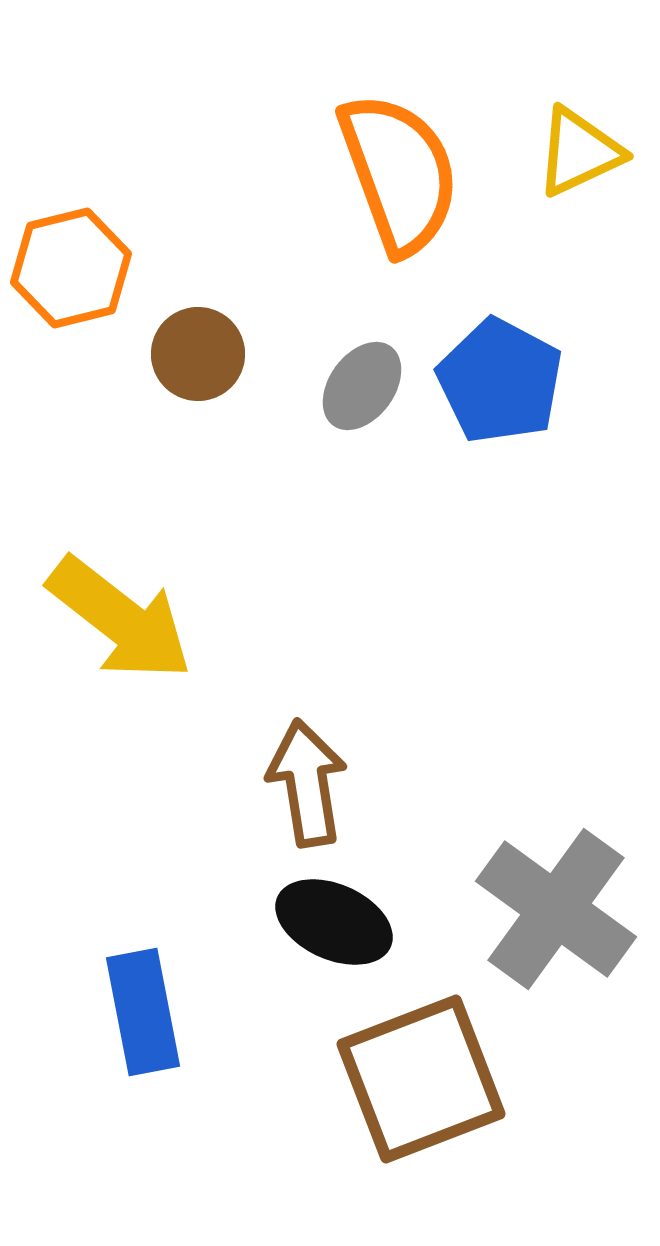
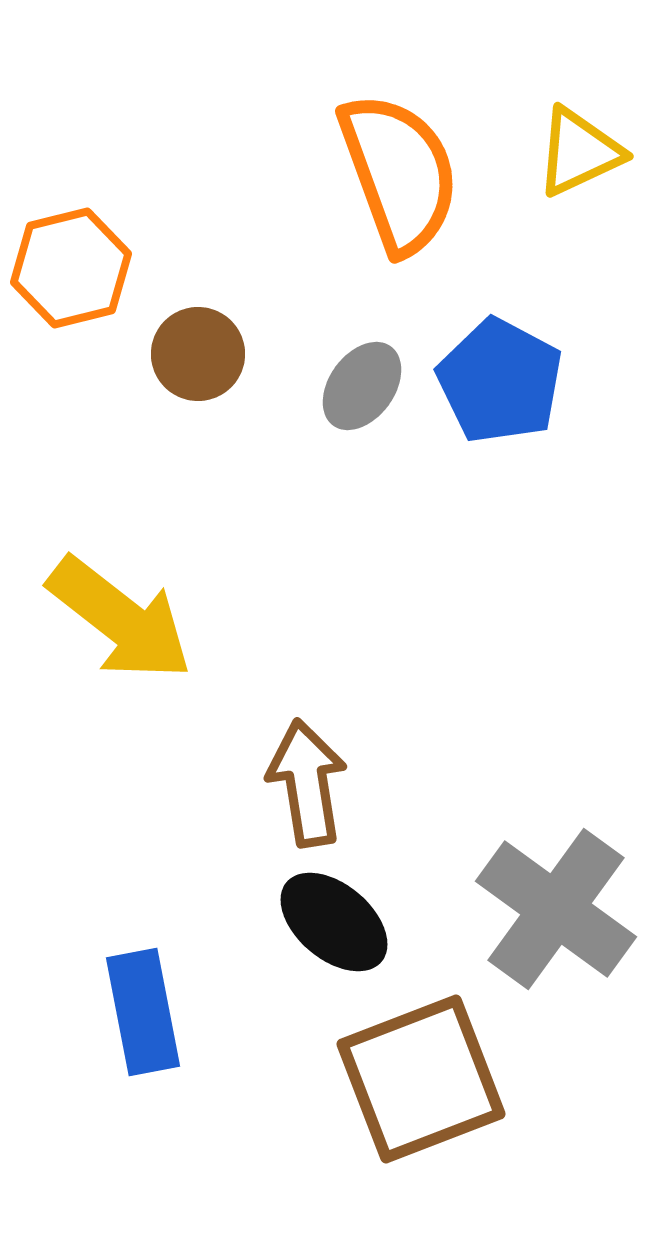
black ellipse: rotated 16 degrees clockwise
